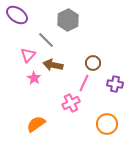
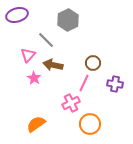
purple ellipse: rotated 50 degrees counterclockwise
orange circle: moved 17 px left
